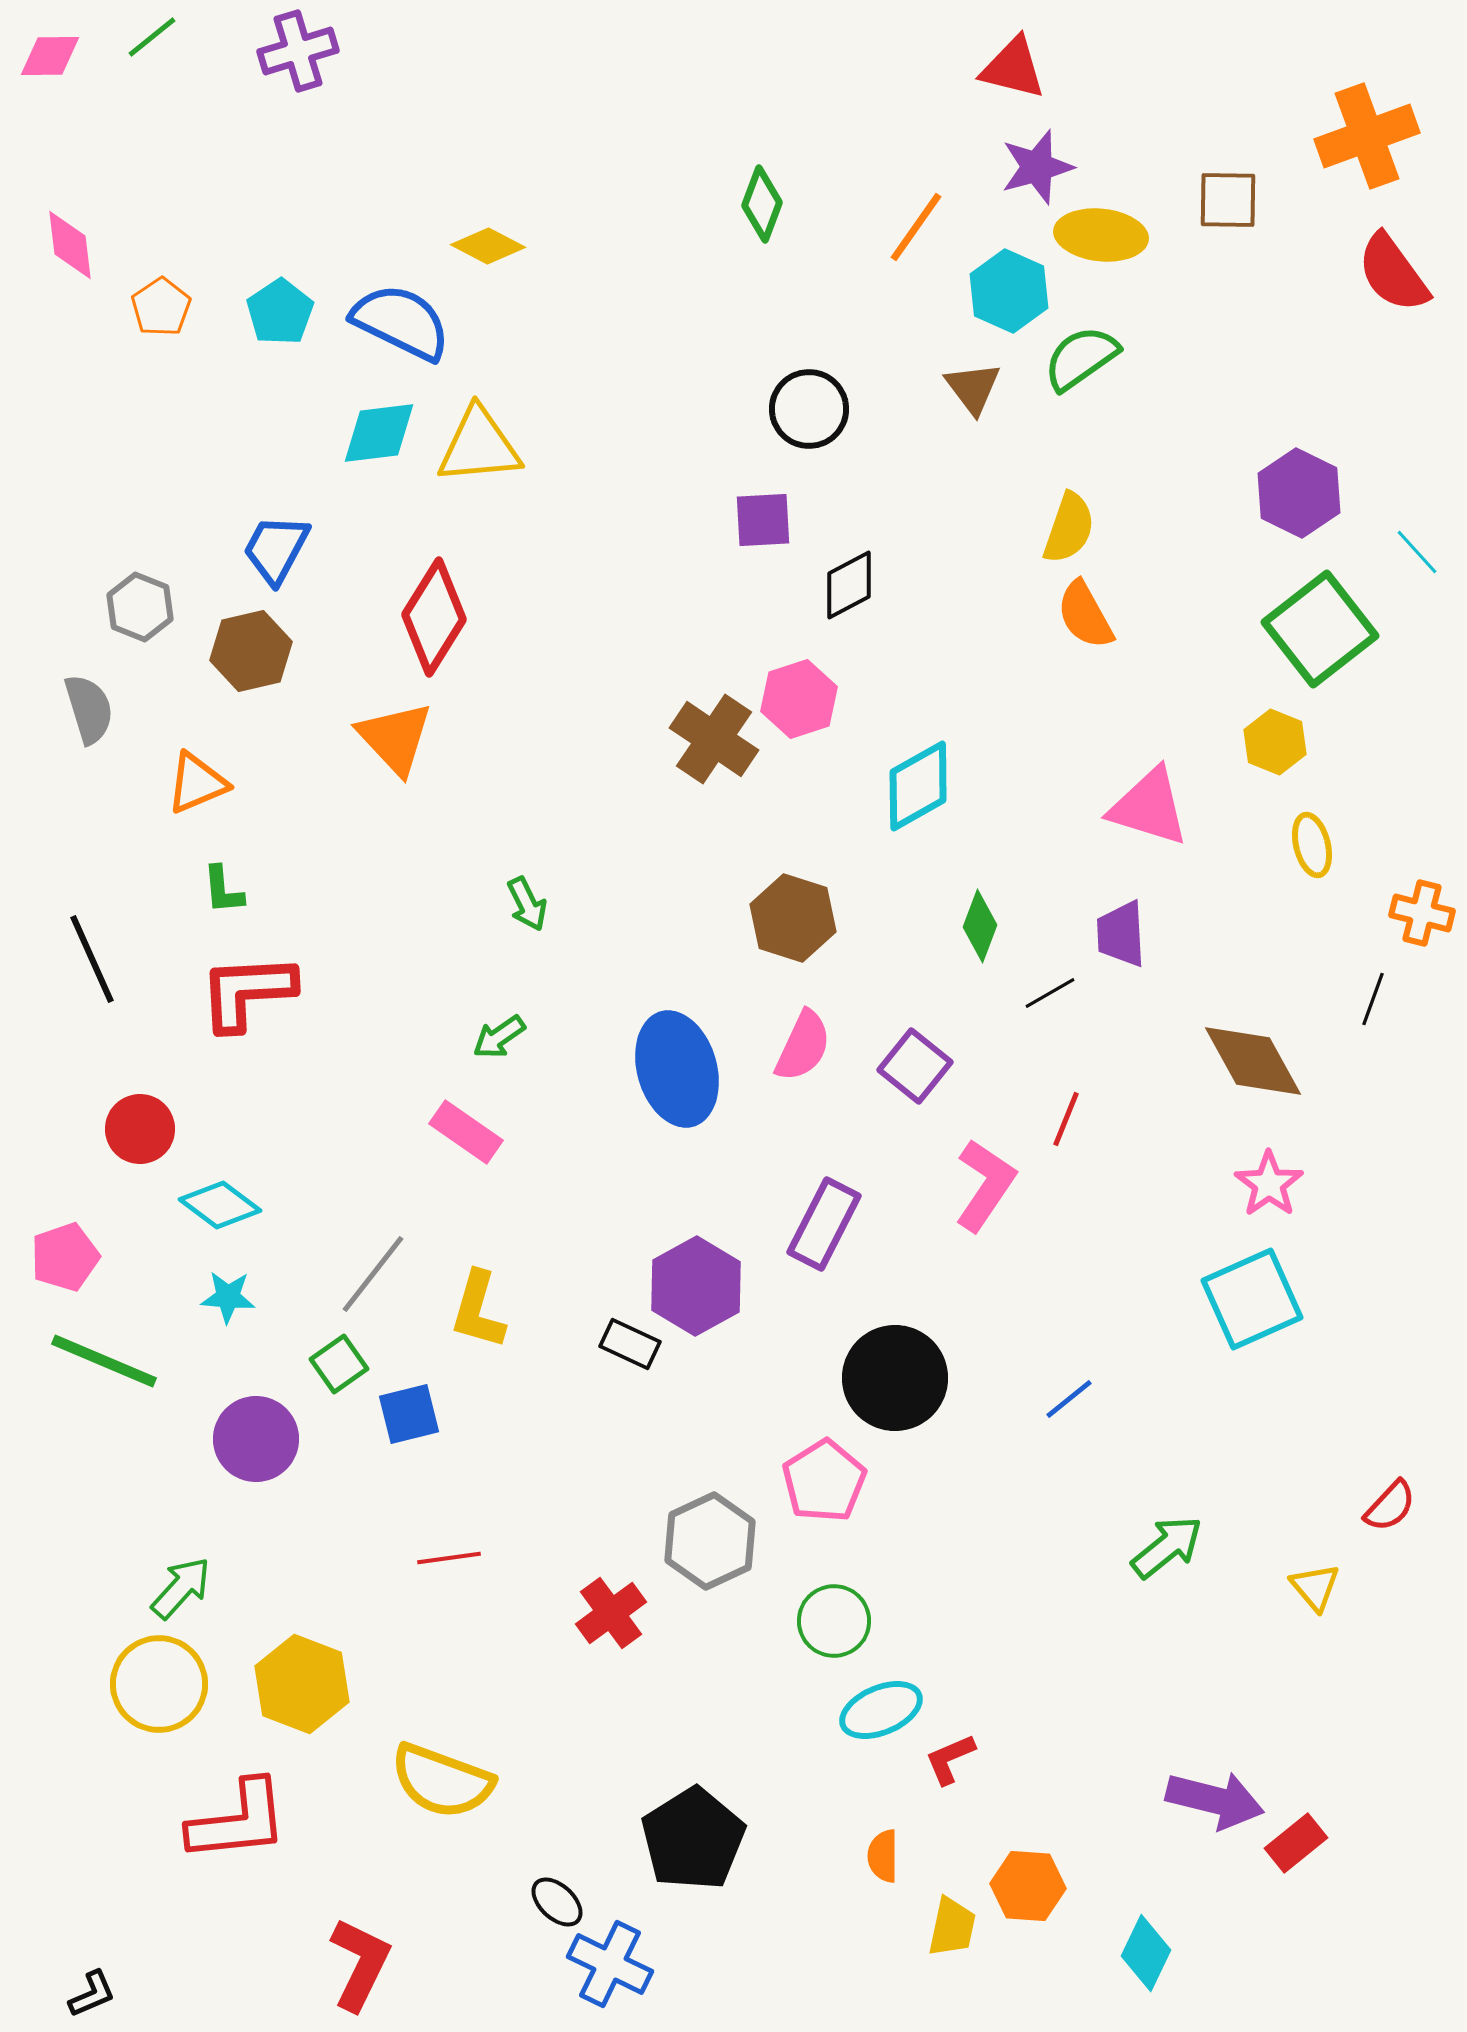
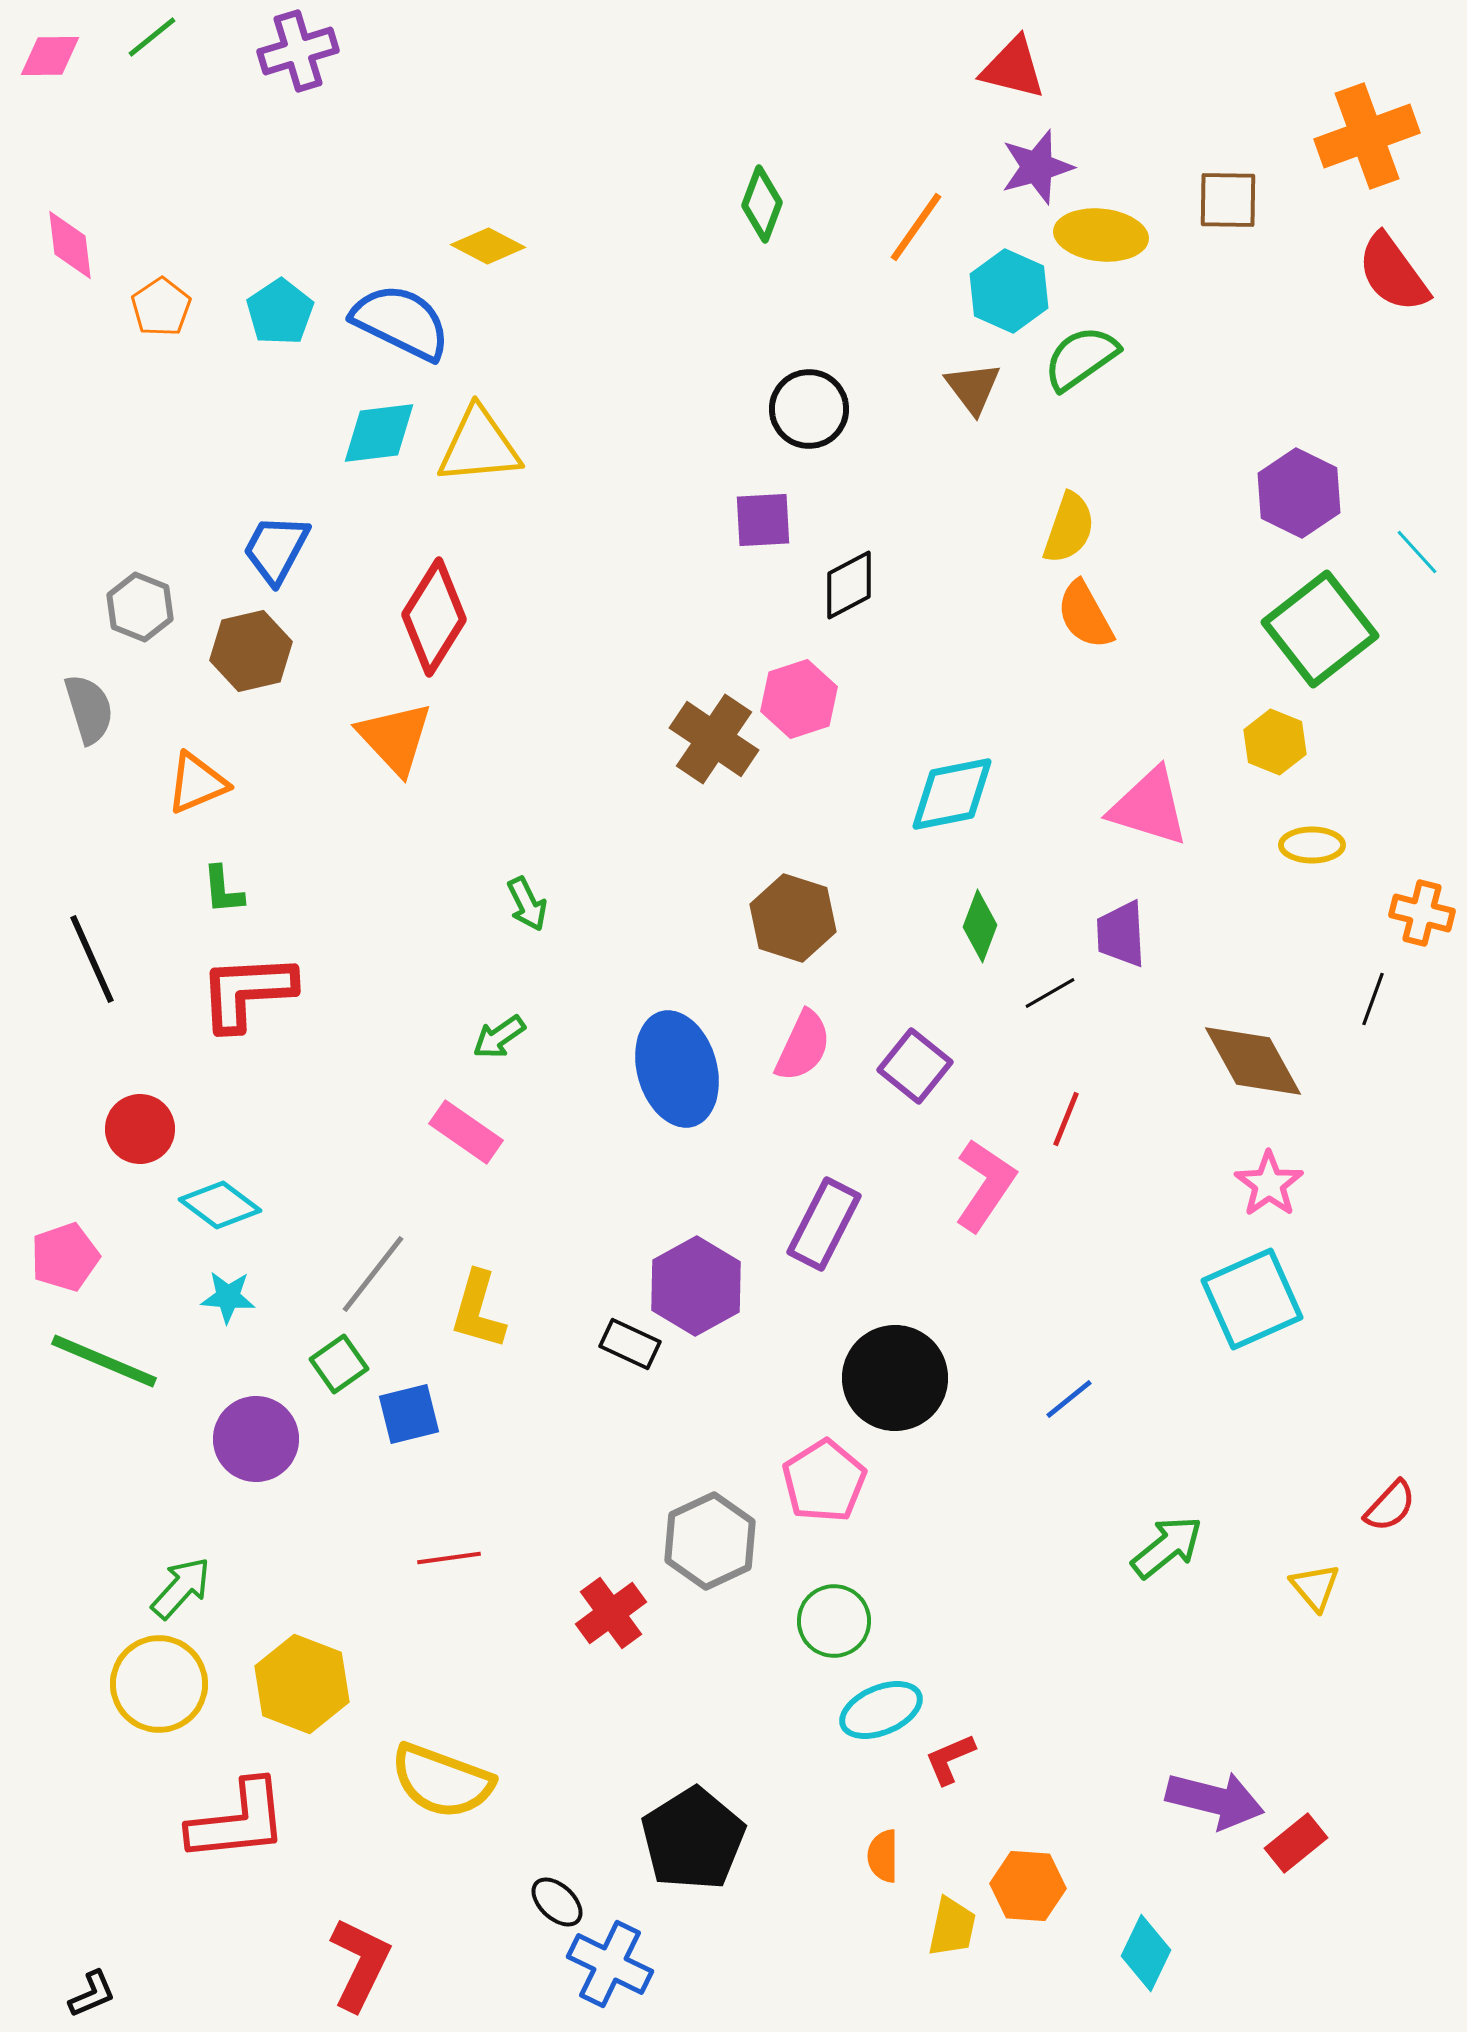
cyan diamond at (918, 786): moved 34 px right, 8 px down; rotated 18 degrees clockwise
yellow ellipse at (1312, 845): rotated 76 degrees counterclockwise
